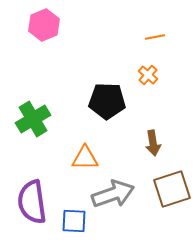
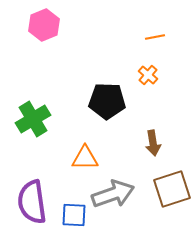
blue square: moved 6 px up
